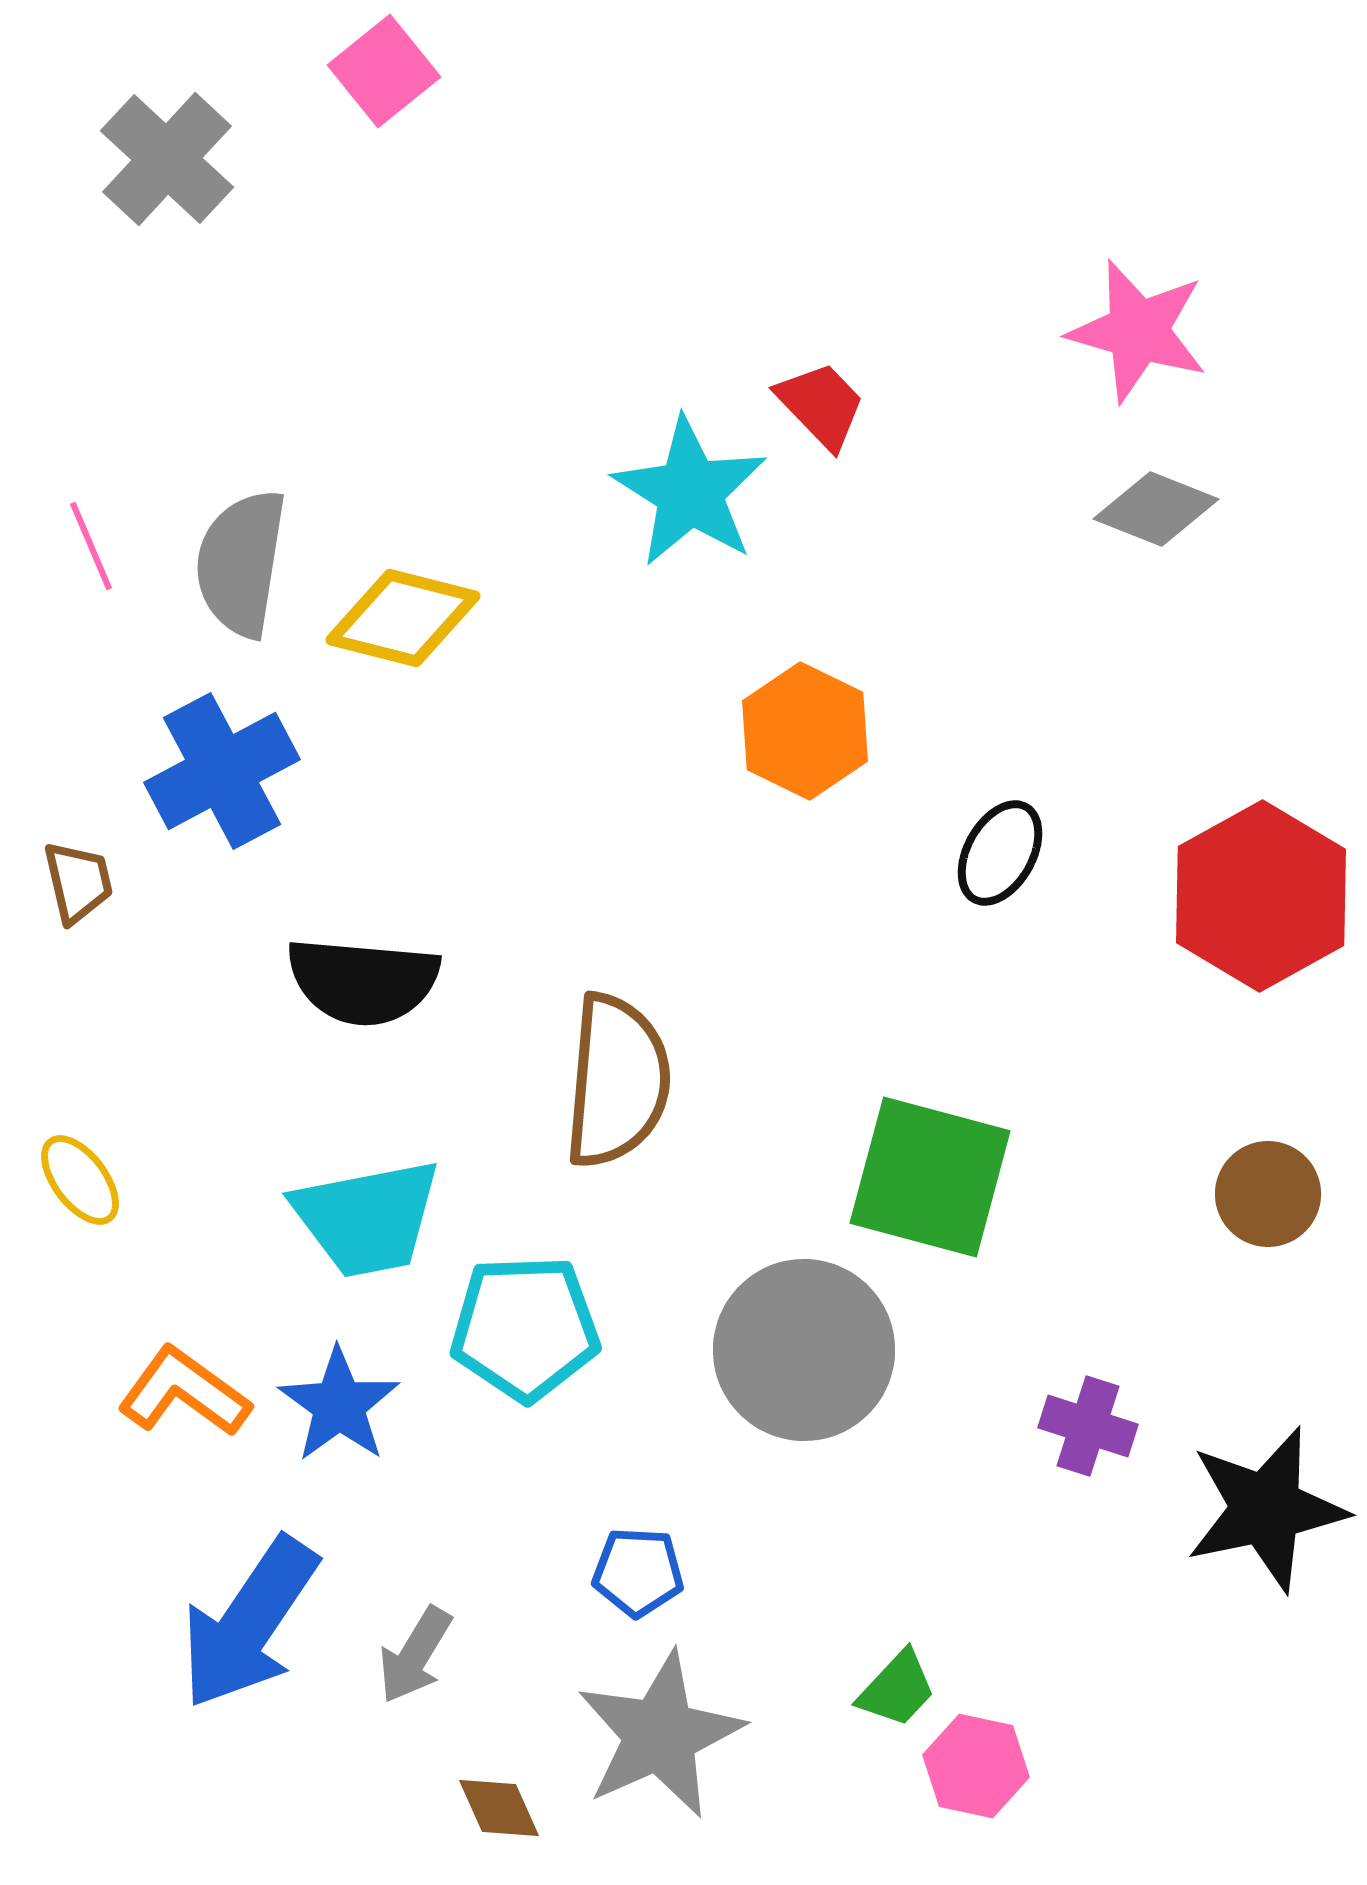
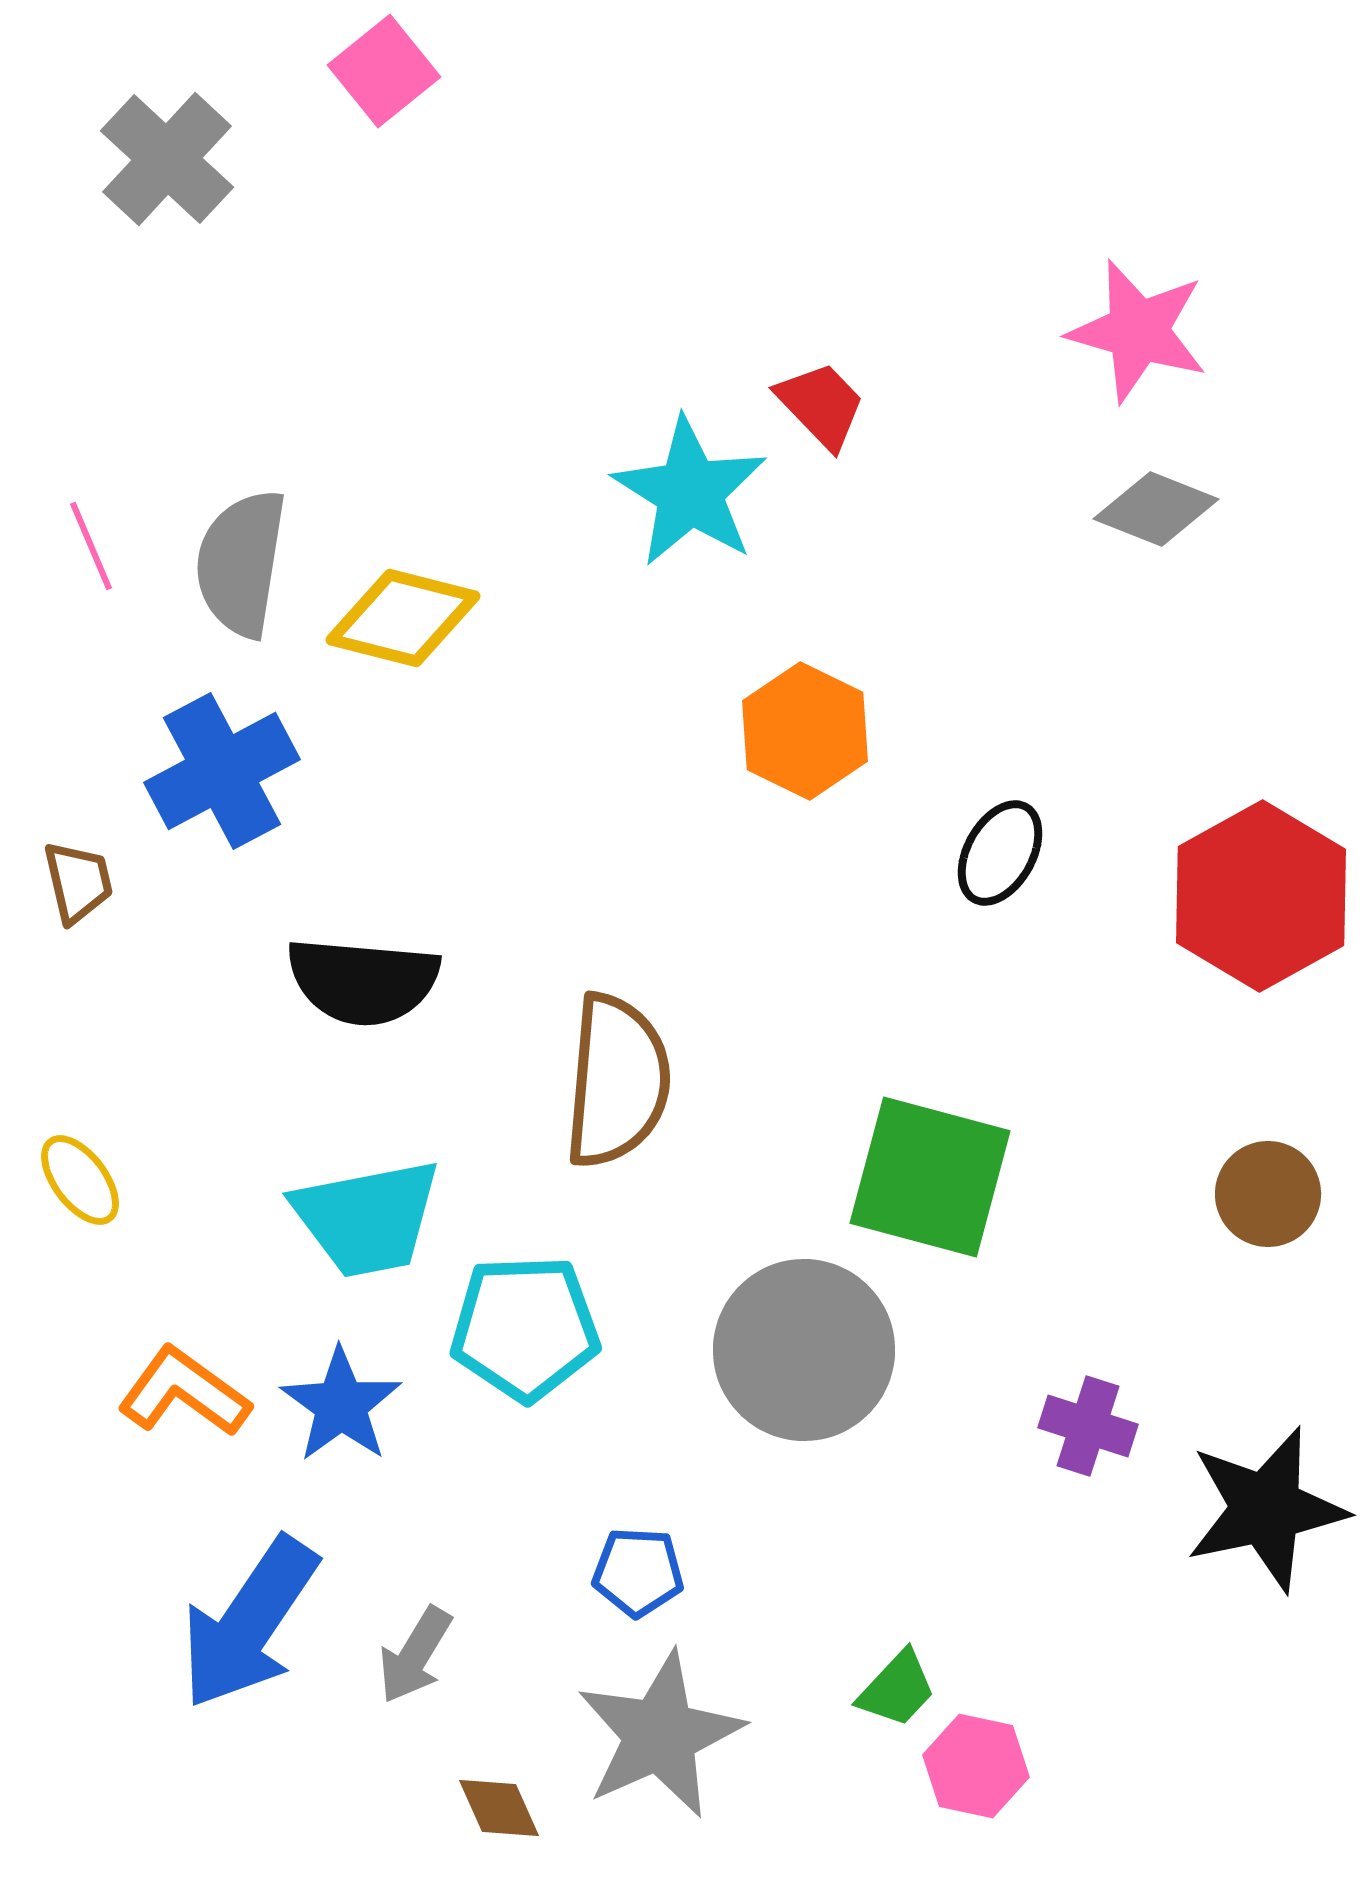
blue star: moved 2 px right
